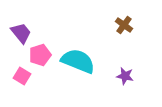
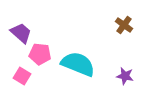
purple trapezoid: rotated 10 degrees counterclockwise
pink pentagon: moved 1 px up; rotated 25 degrees clockwise
cyan semicircle: moved 3 px down
